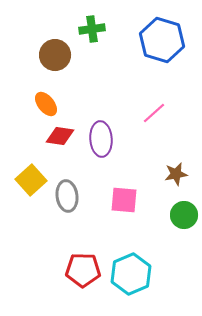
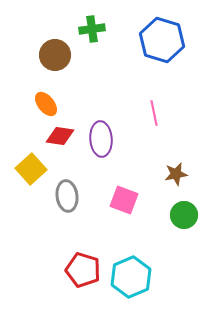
pink line: rotated 60 degrees counterclockwise
yellow square: moved 11 px up
pink square: rotated 16 degrees clockwise
red pentagon: rotated 16 degrees clockwise
cyan hexagon: moved 3 px down
